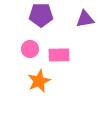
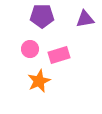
purple pentagon: moved 1 px right, 1 px down
pink rectangle: rotated 15 degrees counterclockwise
